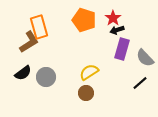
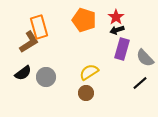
red star: moved 3 px right, 1 px up
